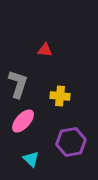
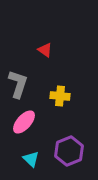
red triangle: rotated 28 degrees clockwise
pink ellipse: moved 1 px right, 1 px down
purple hexagon: moved 2 px left, 9 px down; rotated 12 degrees counterclockwise
